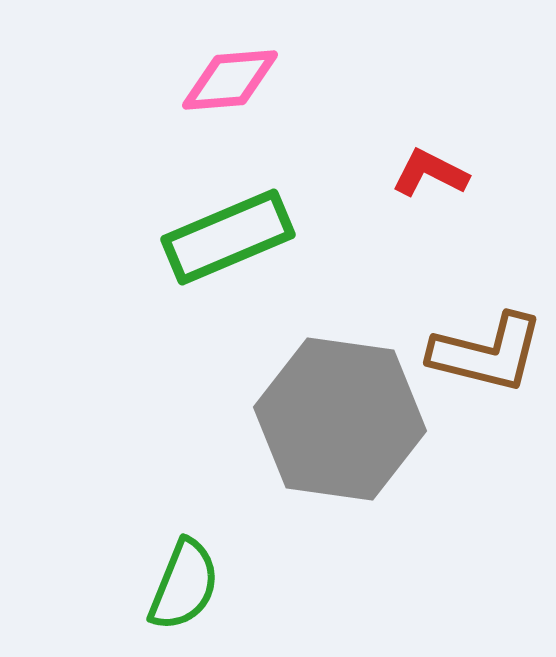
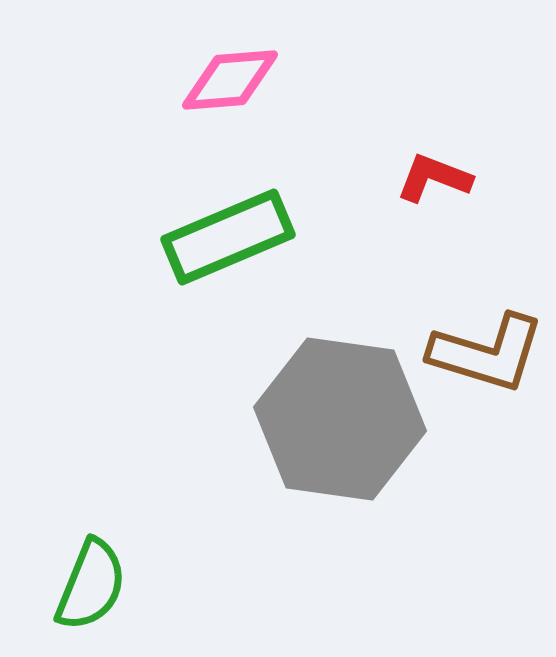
red L-shape: moved 4 px right, 5 px down; rotated 6 degrees counterclockwise
brown L-shape: rotated 3 degrees clockwise
green semicircle: moved 93 px left
